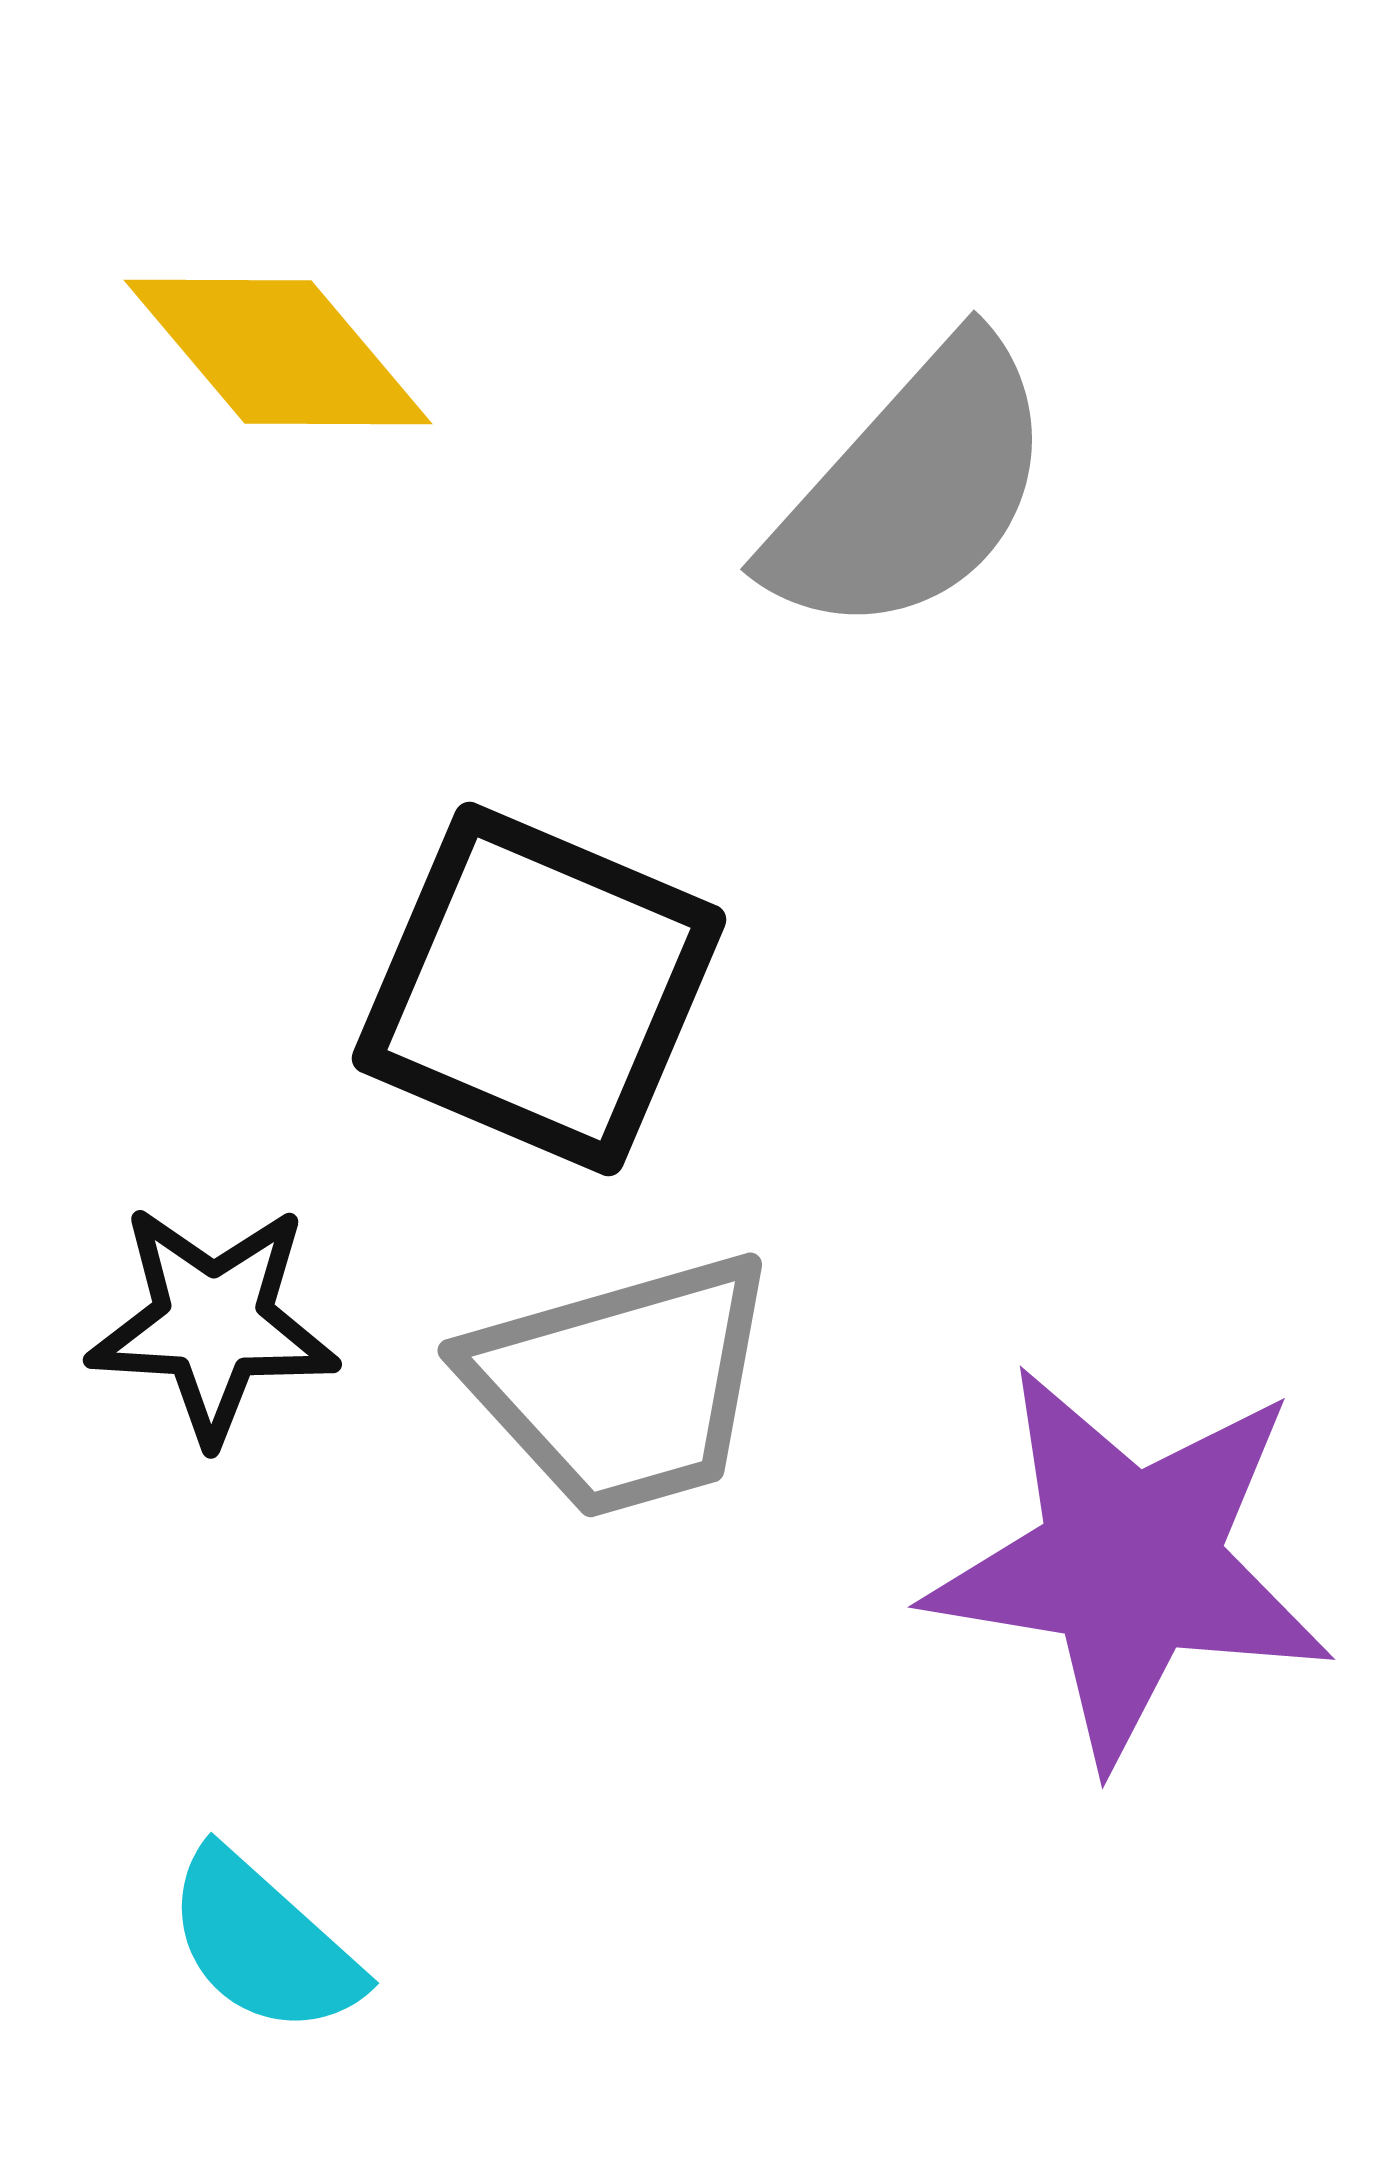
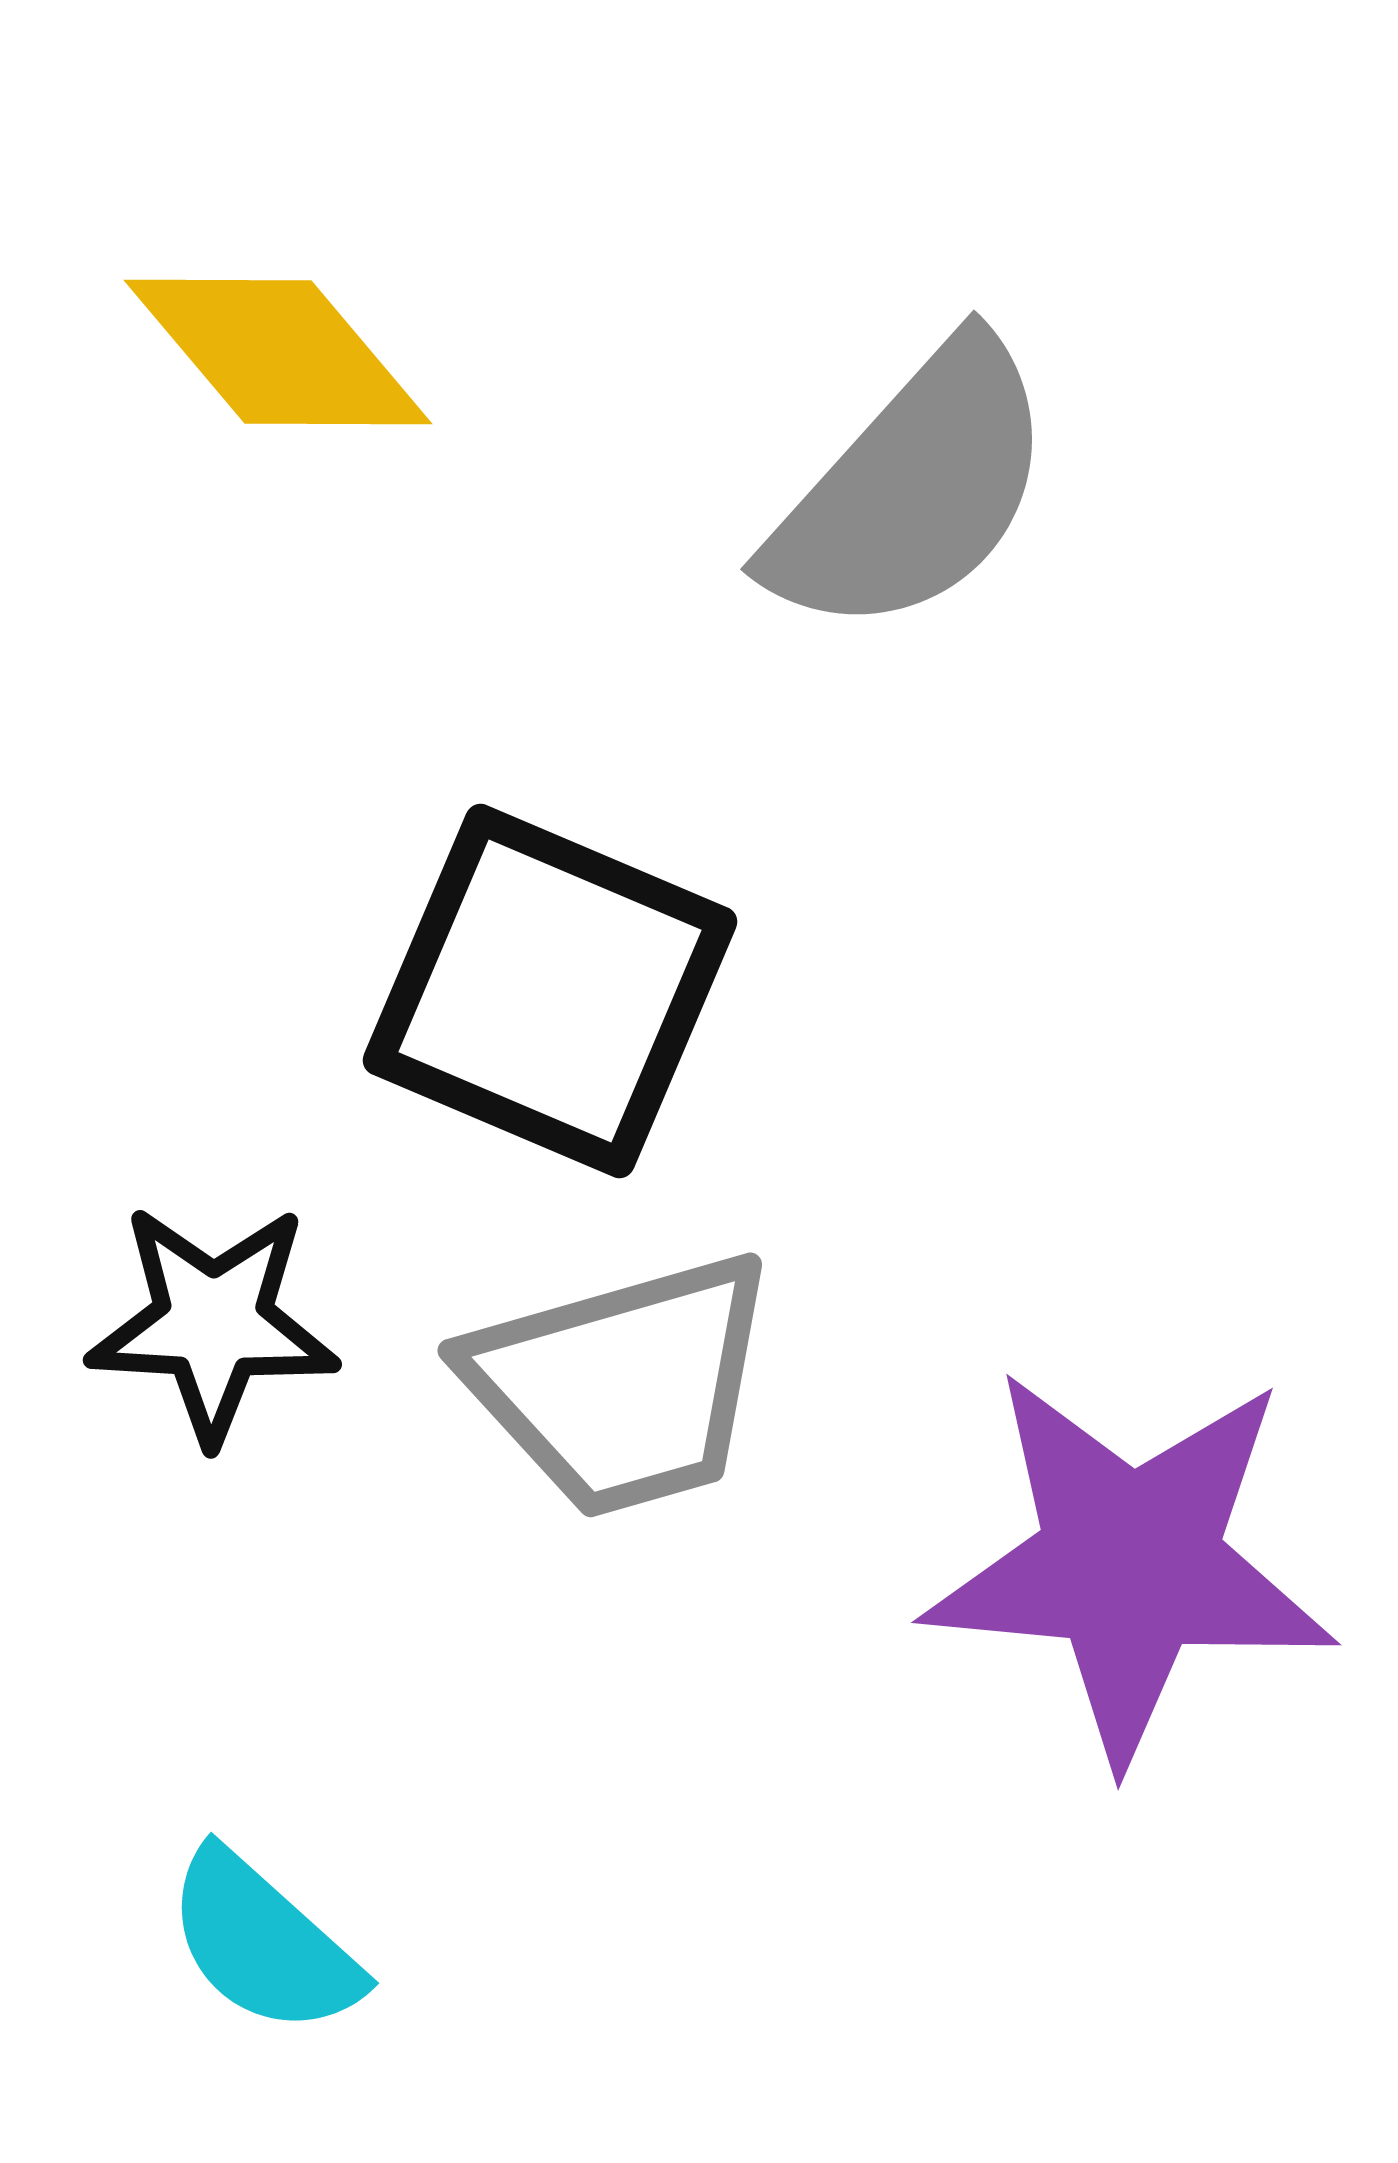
black square: moved 11 px right, 2 px down
purple star: rotated 4 degrees counterclockwise
